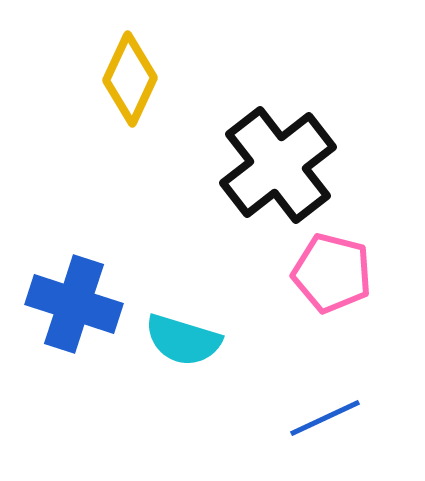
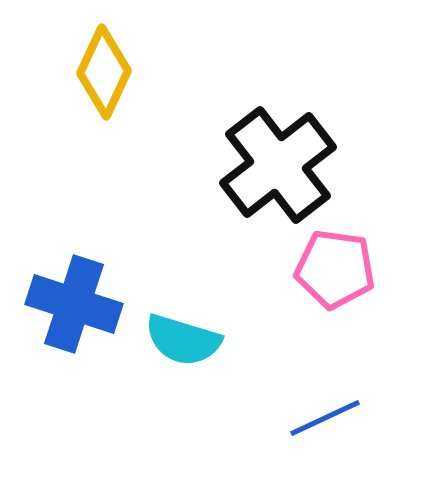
yellow diamond: moved 26 px left, 7 px up
pink pentagon: moved 3 px right, 4 px up; rotated 6 degrees counterclockwise
